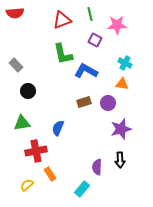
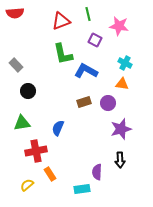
green line: moved 2 px left
red triangle: moved 1 px left, 1 px down
pink star: moved 2 px right, 1 px down; rotated 12 degrees clockwise
purple semicircle: moved 5 px down
cyan rectangle: rotated 42 degrees clockwise
